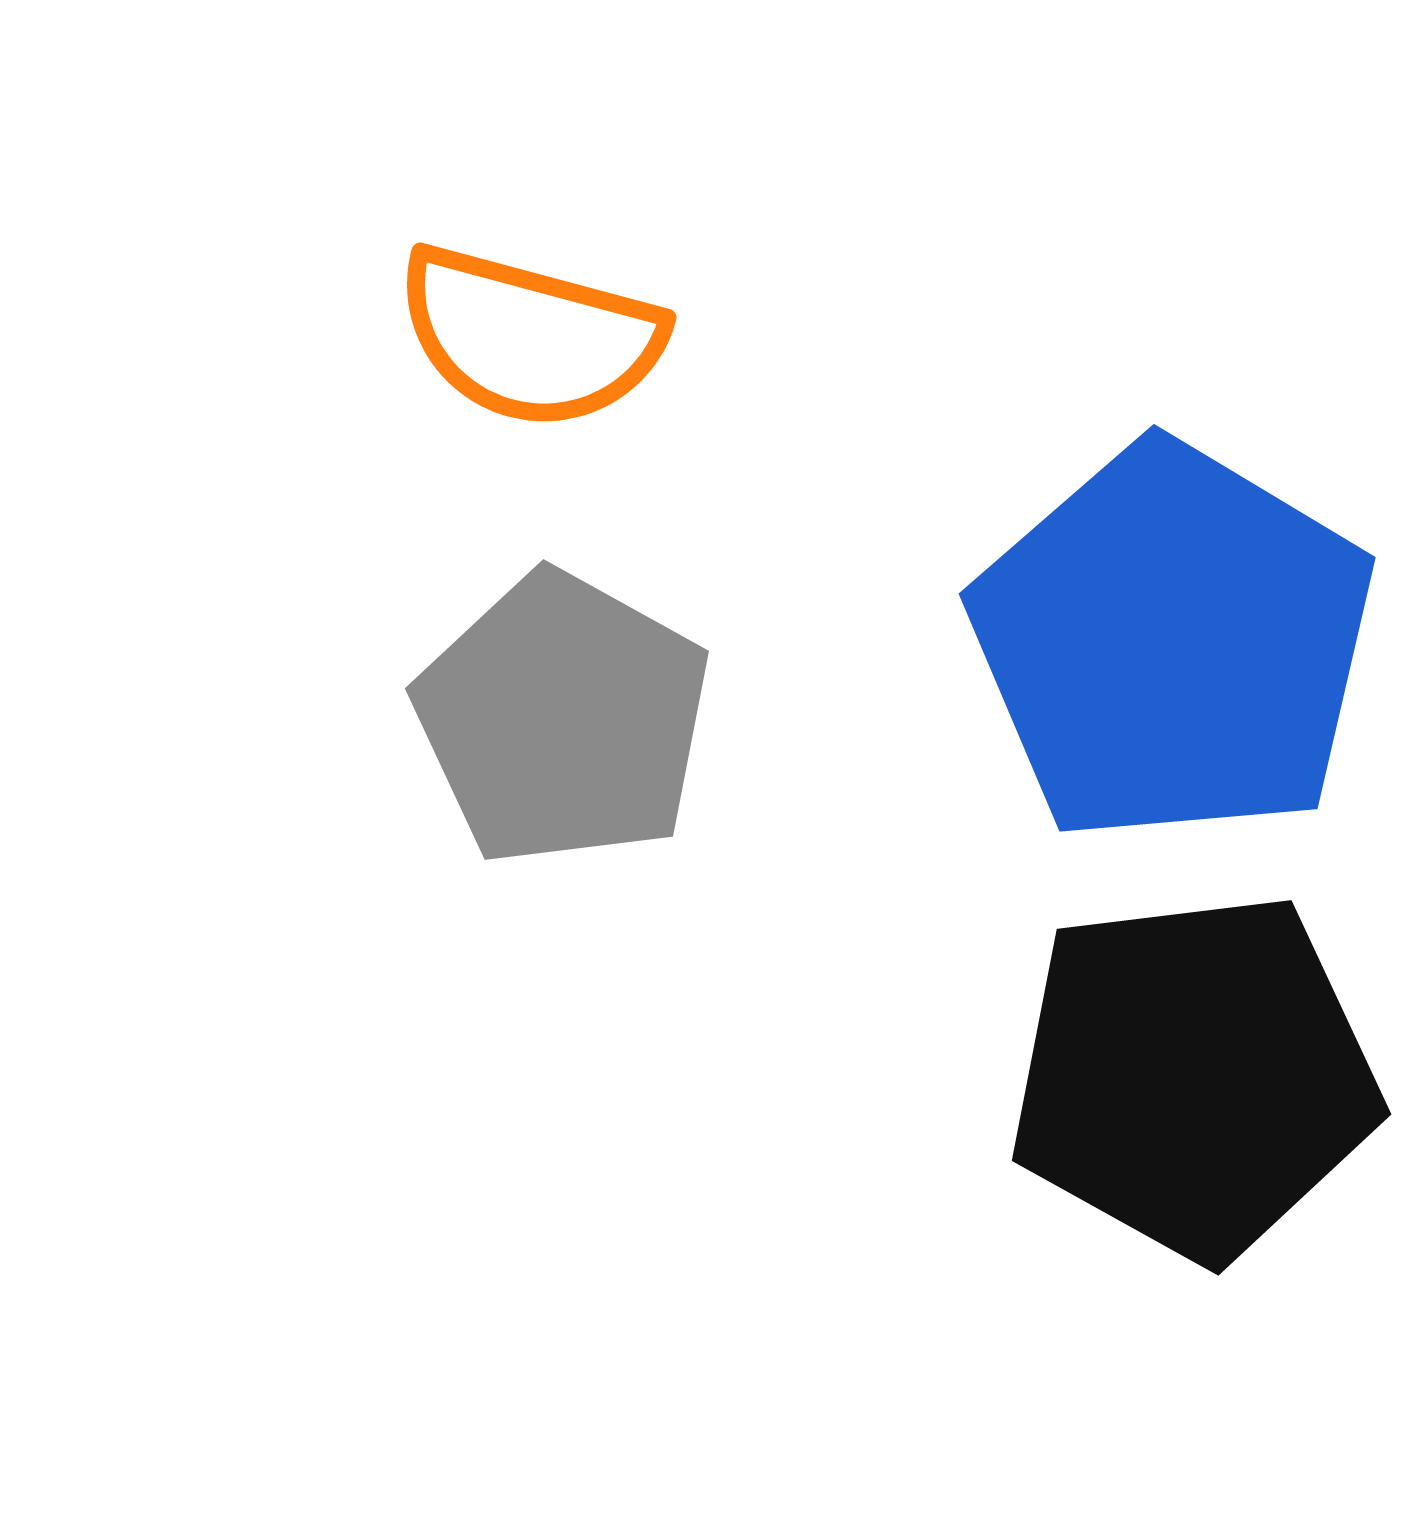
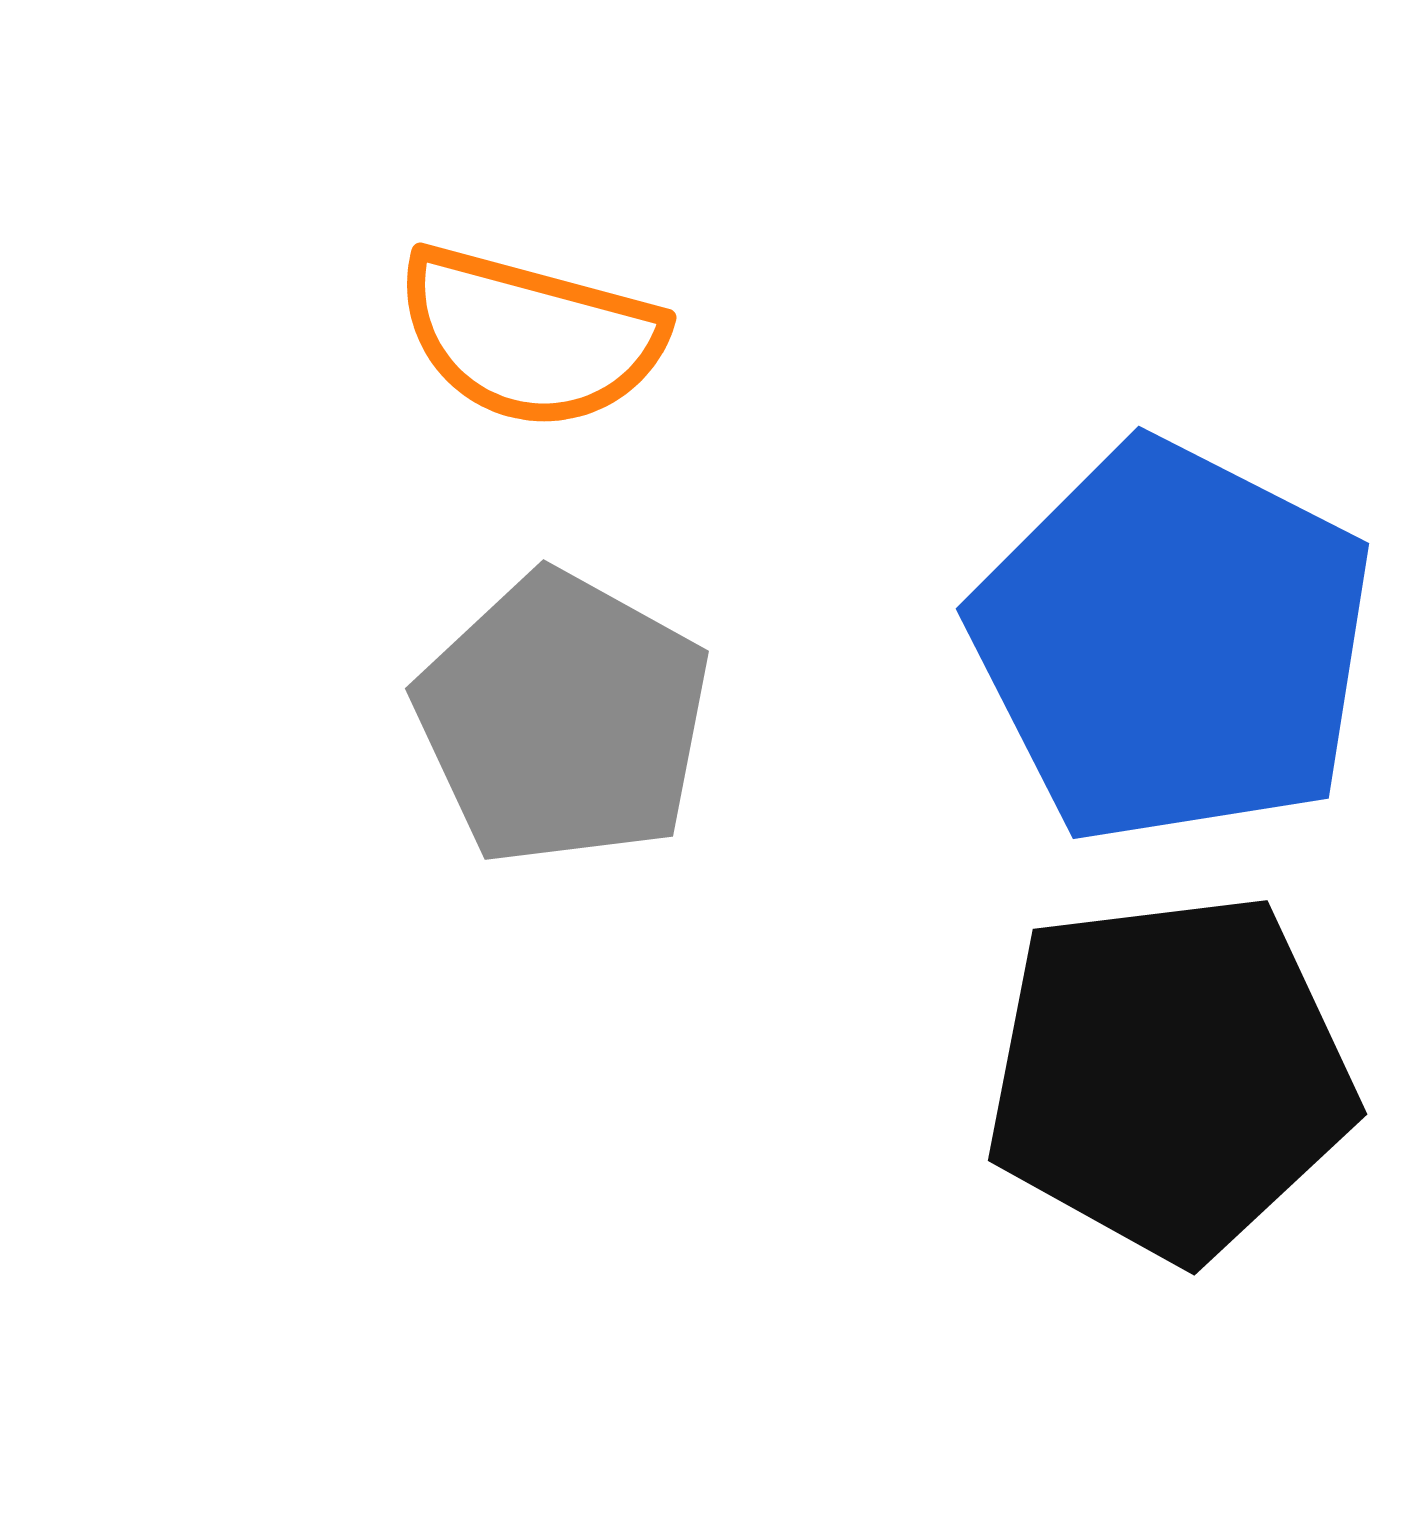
blue pentagon: rotated 4 degrees counterclockwise
black pentagon: moved 24 px left
